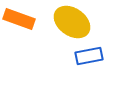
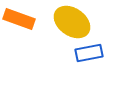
blue rectangle: moved 3 px up
